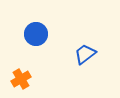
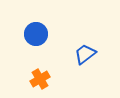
orange cross: moved 19 px right
